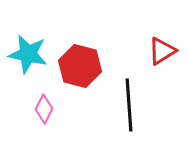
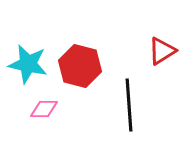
cyan star: moved 10 px down
pink diamond: rotated 64 degrees clockwise
